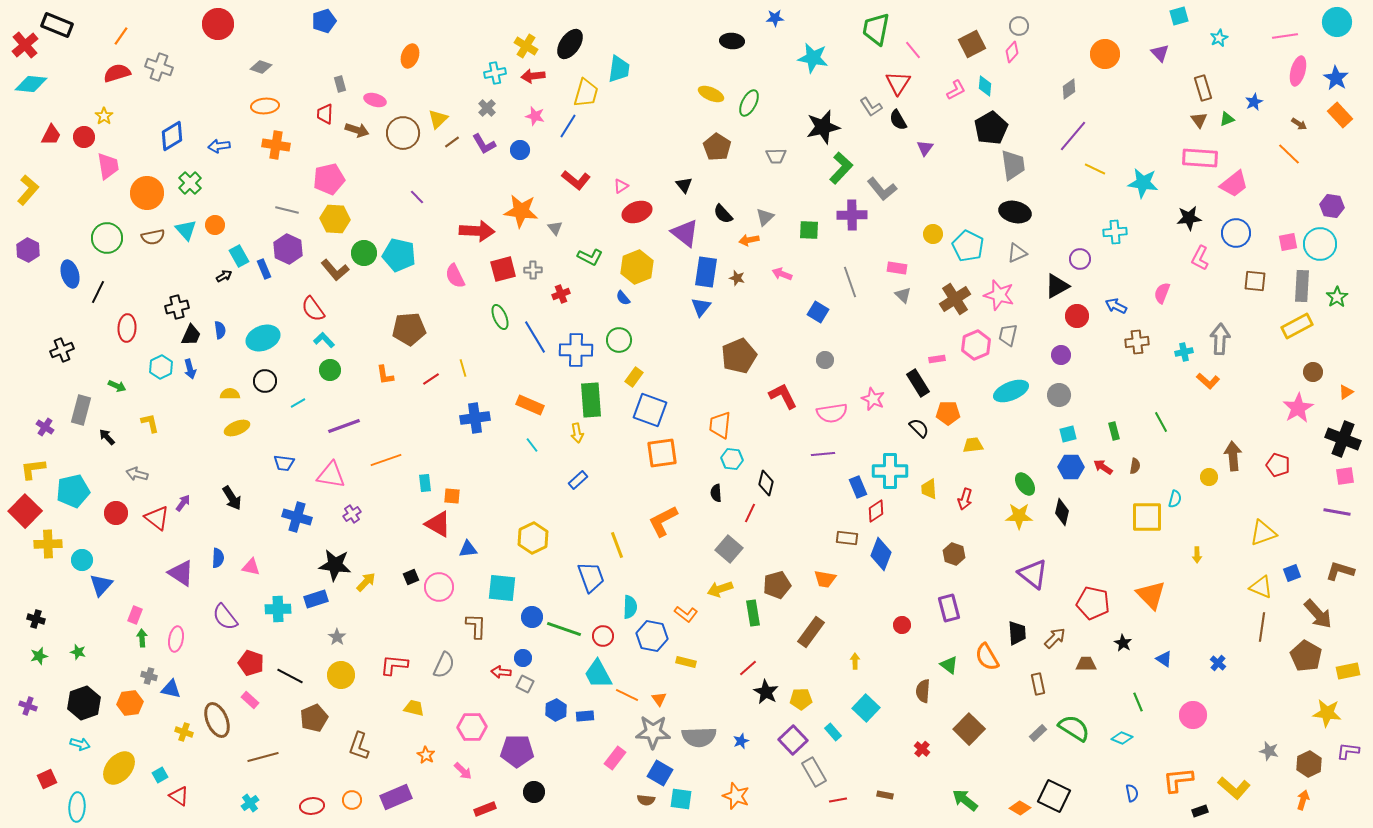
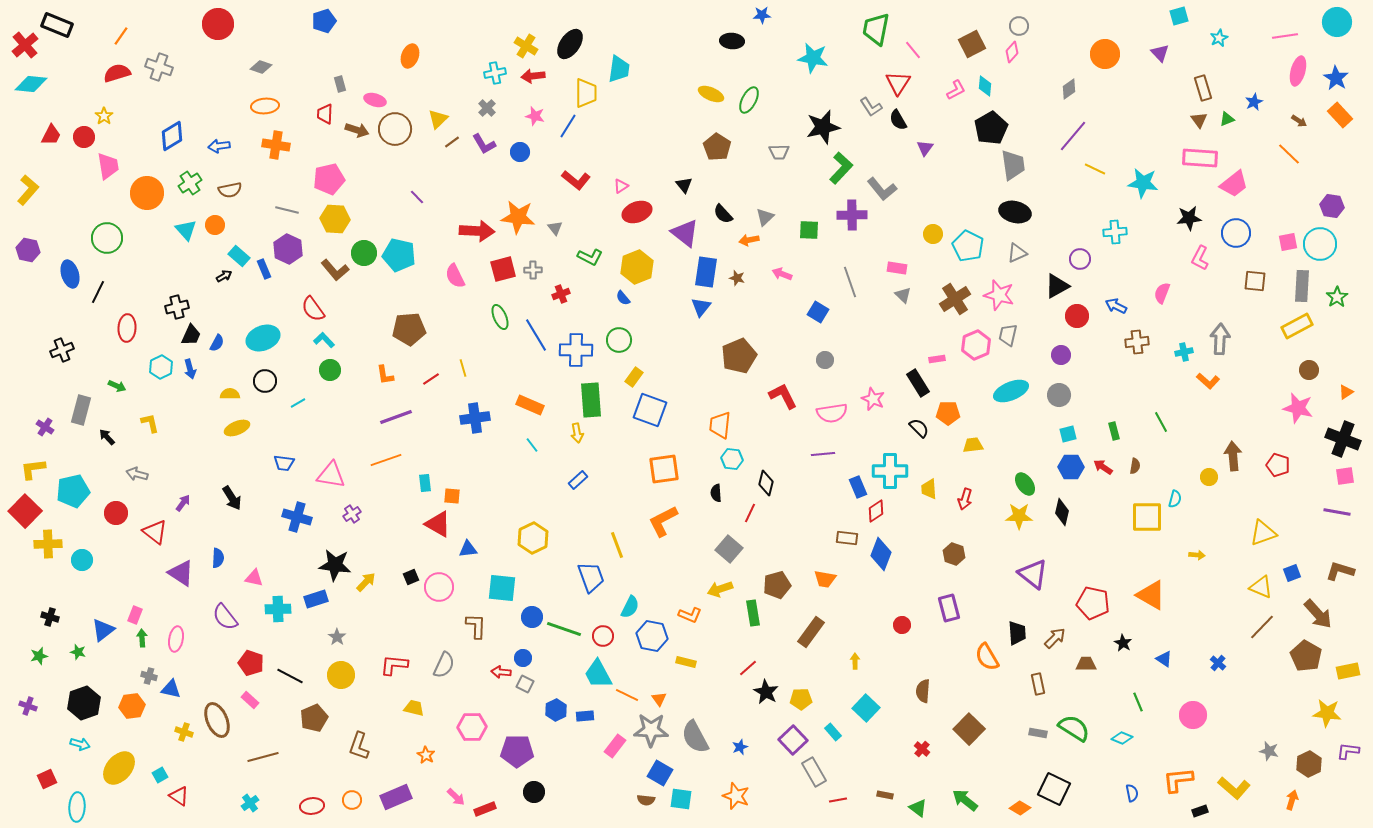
blue star at (775, 18): moved 13 px left, 3 px up
yellow trapezoid at (586, 93): rotated 16 degrees counterclockwise
green ellipse at (749, 103): moved 3 px up
brown arrow at (1299, 124): moved 3 px up
brown circle at (403, 133): moved 8 px left, 4 px up
blue circle at (520, 150): moved 2 px down
gray trapezoid at (776, 156): moved 3 px right, 4 px up
green cross at (190, 183): rotated 10 degrees clockwise
orange star at (521, 211): moved 3 px left, 6 px down
brown semicircle at (153, 237): moved 77 px right, 47 px up
purple hexagon at (28, 250): rotated 15 degrees counterclockwise
cyan rectangle at (239, 256): rotated 20 degrees counterclockwise
blue semicircle at (220, 330): moved 3 px left, 13 px down; rotated 36 degrees clockwise
blue line at (535, 337): moved 1 px right, 2 px up
brown circle at (1313, 372): moved 4 px left, 2 px up
pink star at (1298, 408): rotated 28 degrees counterclockwise
purple line at (344, 426): moved 52 px right, 9 px up
orange square at (662, 453): moved 2 px right, 16 px down
red triangle at (157, 518): moved 2 px left, 14 px down
yellow arrow at (1197, 555): rotated 84 degrees counterclockwise
pink triangle at (251, 567): moved 3 px right, 11 px down
blue triangle at (101, 585): moved 2 px right, 45 px down; rotated 10 degrees clockwise
orange triangle at (1151, 595): rotated 16 degrees counterclockwise
cyan semicircle at (630, 607): rotated 25 degrees clockwise
orange L-shape at (686, 614): moved 4 px right, 1 px down; rotated 15 degrees counterclockwise
black cross at (36, 619): moved 14 px right, 2 px up
brown line at (1262, 627): rotated 36 degrees clockwise
green triangle at (949, 665): moved 31 px left, 143 px down
orange hexagon at (130, 703): moved 2 px right, 3 px down
gray star at (653, 732): moved 2 px left, 2 px up
gray rectangle at (1038, 733): rotated 54 degrees clockwise
gray semicircle at (699, 737): moved 4 px left; rotated 64 degrees clockwise
blue star at (741, 741): moved 1 px left, 6 px down
pink rectangle at (615, 758): moved 12 px up
pink arrow at (463, 771): moved 7 px left, 26 px down
black square at (1054, 796): moved 7 px up
orange arrow at (1303, 800): moved 11 px left
